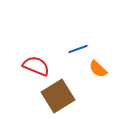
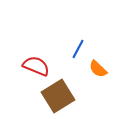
blue line: rotated 42 degrees counterclockwise
